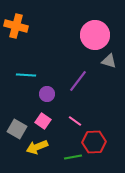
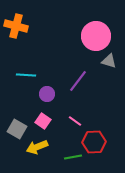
pink circle: moved 1 px right, 1 px down
